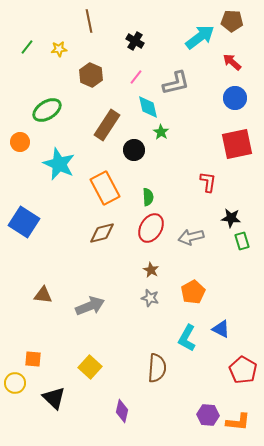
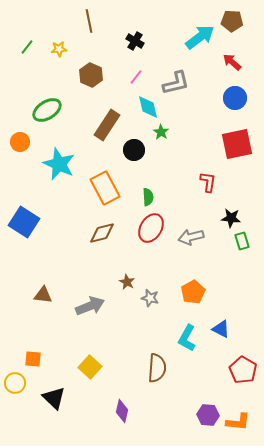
brown star at (151, 270): moved 24 px left, 12 px down
